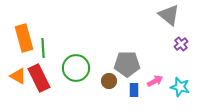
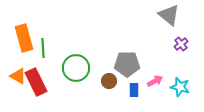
red rectangle: moved 3 px left, 4 px down
